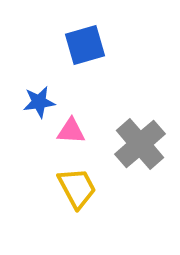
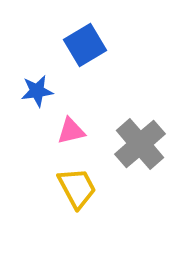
blue square: rotated 15 degrees counterclockwise
blue star: moved 2 px left, 11 px up
pink triangle: rotated 16 degrees counterclockwise
